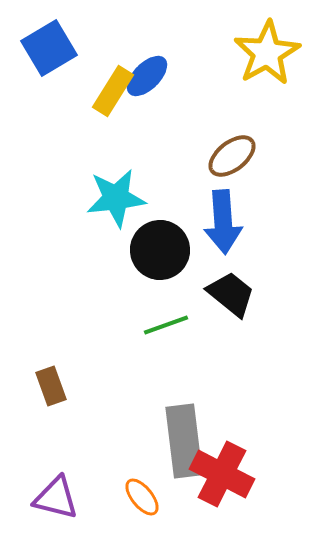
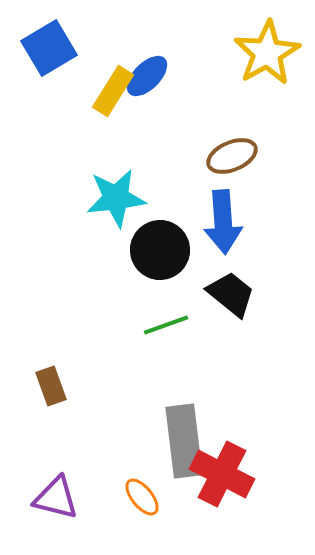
brown ellipse: rotated 15 degrees clockwise
